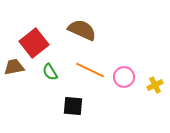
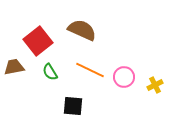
red square: moved 4 px right, 2 px up
